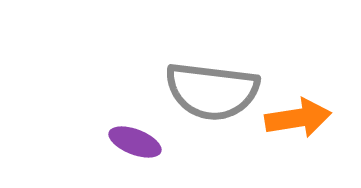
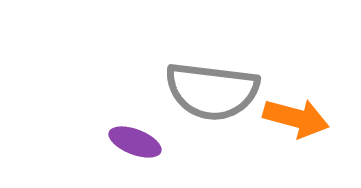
orange arrow: moved 2 px left; rotated 24 degrees clockwise
